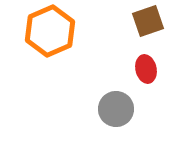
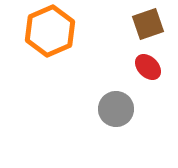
brown square: moved 3 px down
red ellipse: moved 2 px right, 2 px up; rotated 32 degrees counterclockwise
